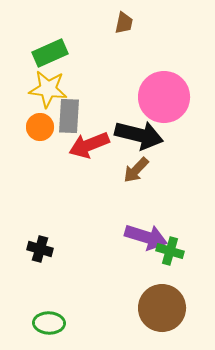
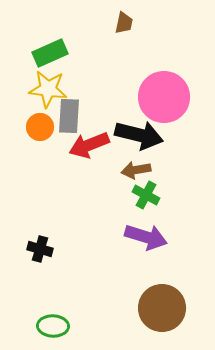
brown arrow: rotated 36 degrees clockwise
green cross: moved 24 px left, 56 px up; rotated 12 degrees clockwise
green ellipse: moved 4 px right, 3 px down
